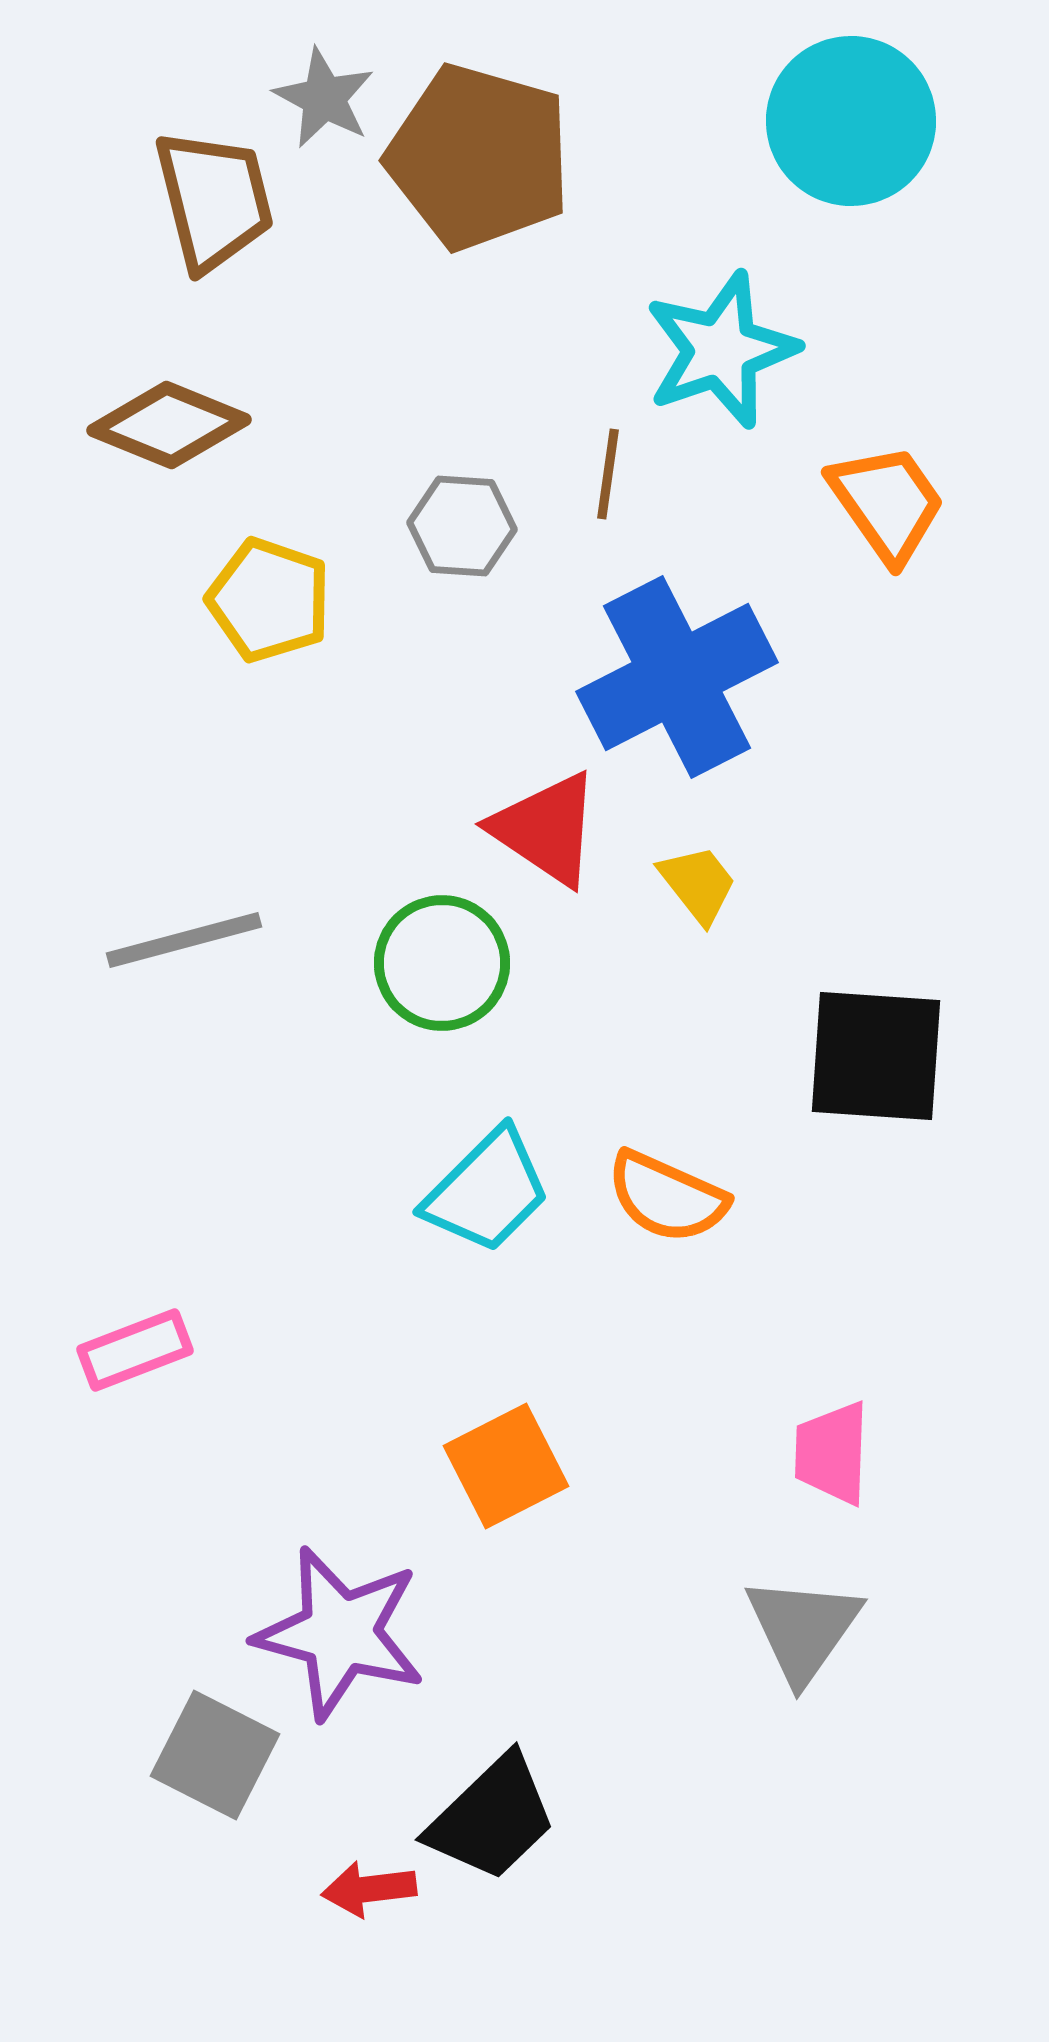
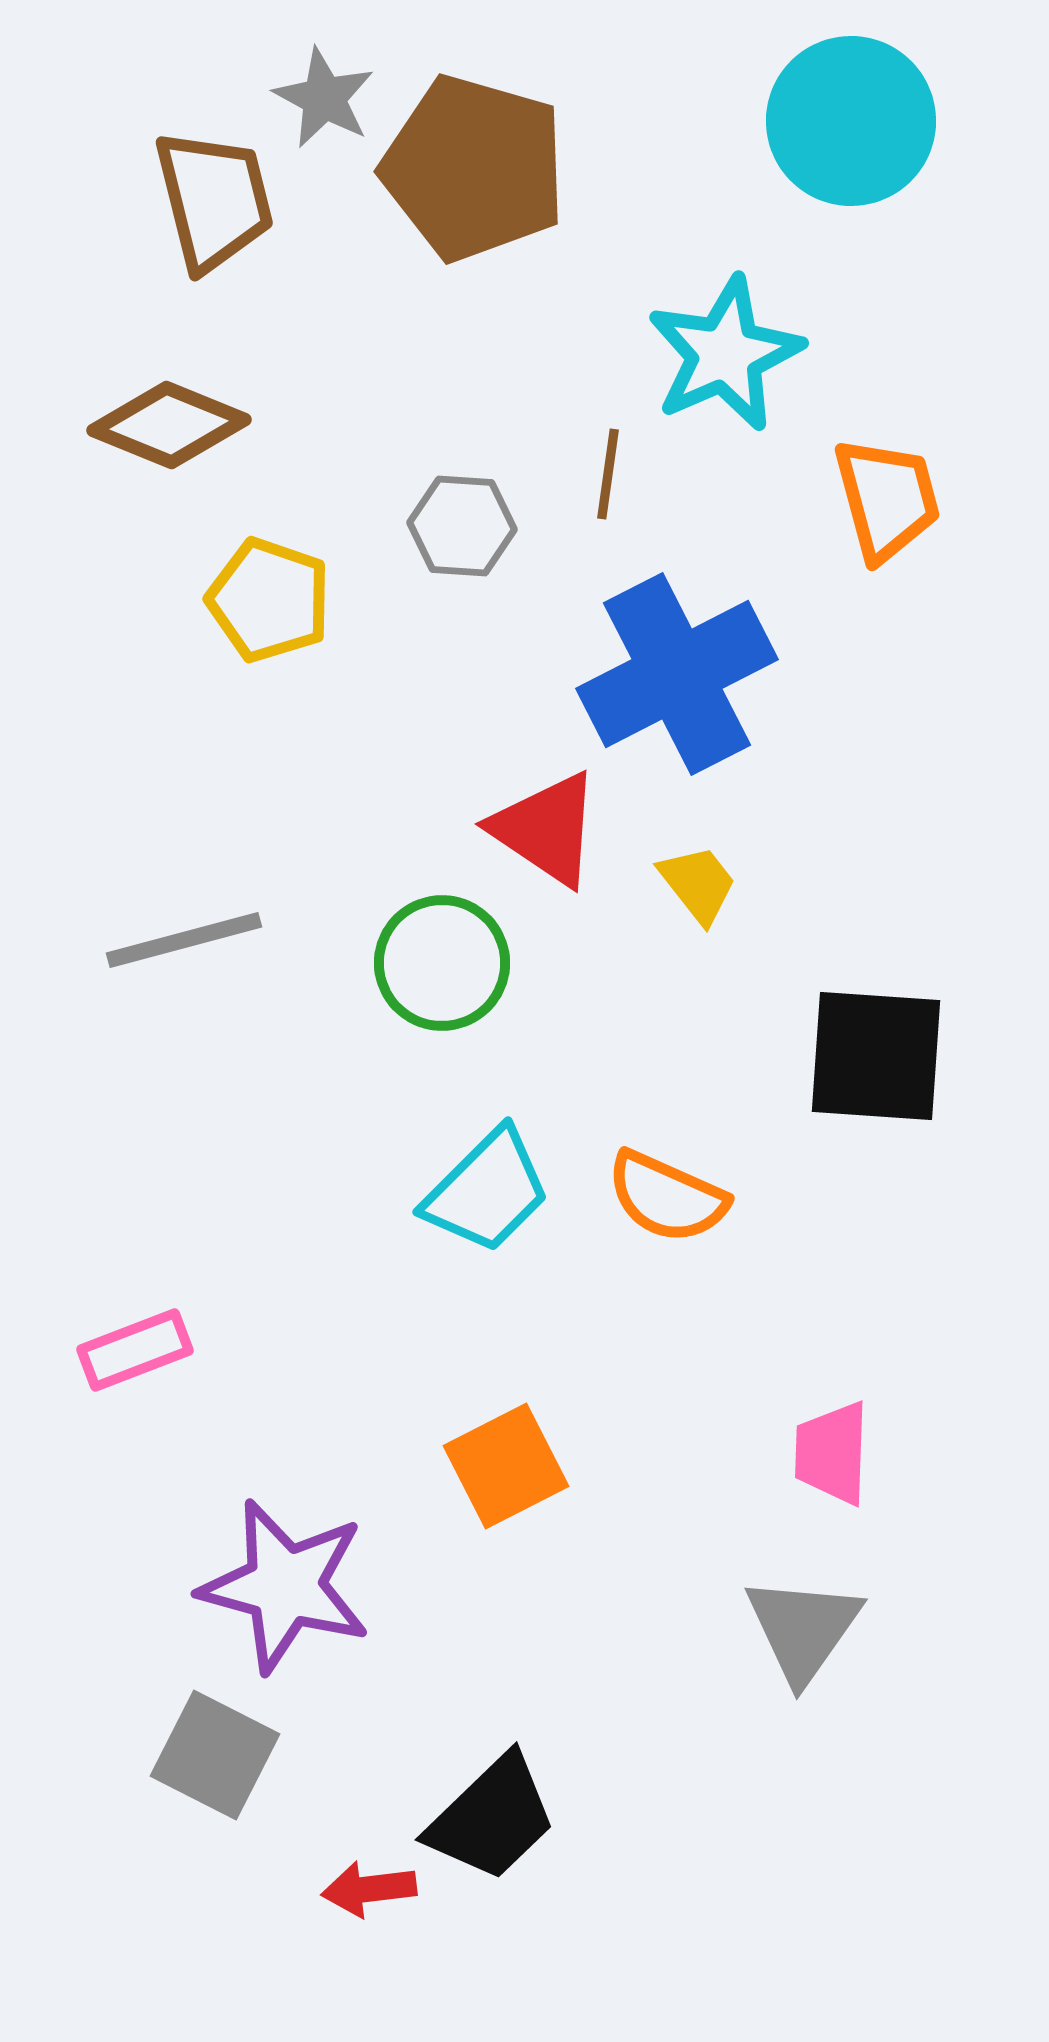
brown pentagon: moved 5 px left, 11 px down
cyan star: moved 4 px right, 4 px down; rotated 5 degrees counterclockwise
orange trapezoid: moved 4 px up; rotated 20 degrees clockwise
blue cross: moved 3 px up
purple star: moved 55 px left, 47 px up
